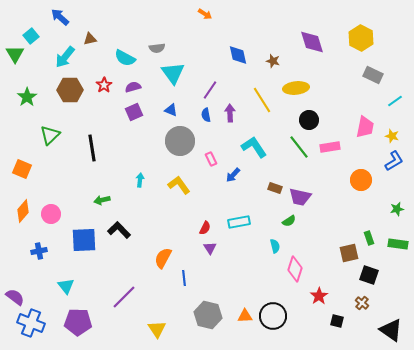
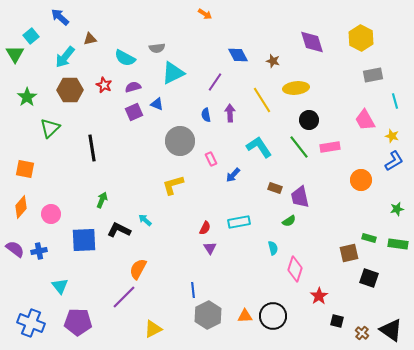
blue diamond at (238, 55): rotated 15 degrees counterclockwise
cyan triangle at (173, 73): rotated 40 degrees clockwise
gray rectangle at (373, 75): rotated 36 degrees counterclockwise
red star at (104, 85): rotated 14 degrees counterclockwise
purple line at (210, 90): moved 5 px right, 8 px up
cyan line at (395, 101): rotated 70 degrees counterclockwise
blue triangle at (171, 110): moved 14 px left, 6 px up
pink trapezoid at (365, 127): moved 7 px up; rotated 140 degrees clockwise
green triangle at (50, 135): moved 7 px up
cyan L-shape at (254, 147): moved 5 px right
orange square at (22, 169): moved 3 px right; rotated 12 degrees counterclockwise
cyan arrow at (140, 180): moved 5 px right, 40 px down; rotated 56 degrees counterclockwise
yellow L-shape at (179, 185): moved 6 px left; rotated 70 degrees counterclockwise
purple trapezoid at (300, 197): rotated 65 degrees clockwise
green arrow at (102, 200): rotated 126 degrees clockwise
orange diamond at (23, 211): moved 2 px left, 4 px up
black L-shape at (119, 230): rotated 20 degrees counterclockwise
green rectangle at (369, 238): rotated 56 degrees counterclockwise
cyan semicircle at (275, 246): moved 2 px left, 2 px down
orange semicircle at (163, 258): moved 25 px left, 11 px down
black square at (369, 275): moved 3 px down
blue line at (184, 278): moved 9 px right, 12 px down
cyan triangle at (66, 286): moved 6 px left
purple semicircle at (15, 297): moved 48 px up
brown cross at (362, 303): moved 30 px down
gray hexagon at (208, 315): rotated 20 degrees clockwise
yellow triangle at (157, 329): moved 4 px left; rotated 36 degrees clockwise
